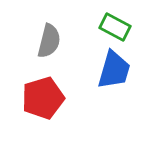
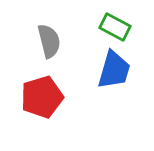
gray semicircle: rotated 28 degrees counterclockwise
red pentagon: moved 1 px left, 1 px up
